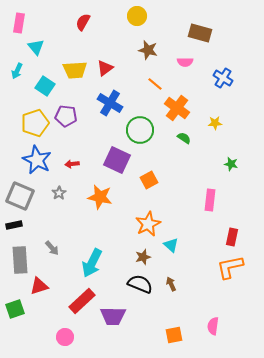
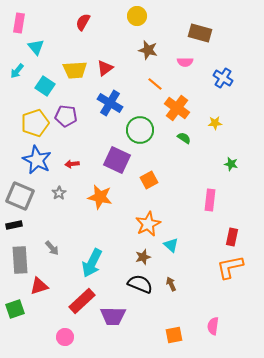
cyan arrow at (17, 71): rotated 14 degrees clockwise
